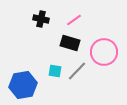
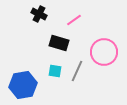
black cross: moved 2 px left, 5 px up; rotated 14 degrees clockwise
black rectangle: moved 11 px left
gray line: rotated 20 degrees counterclockwise
